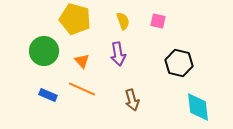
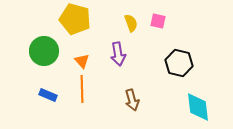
yellow semicircle: moved 8 px right, 2 px down
orange line: rotated 64 degrees clockwise
